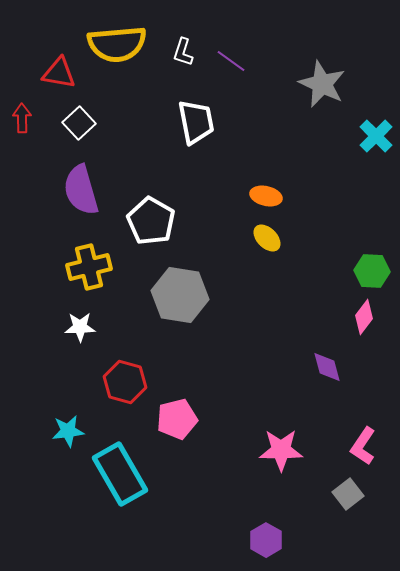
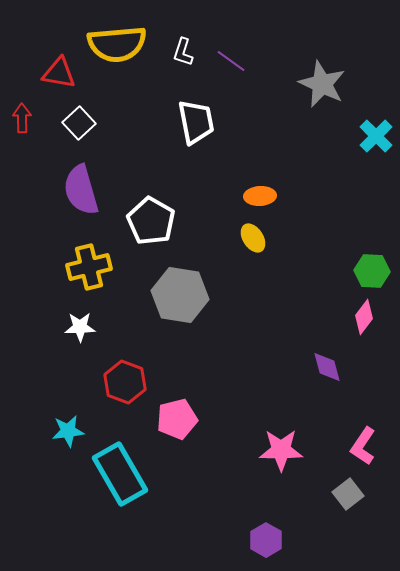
orange ellipse: moved 6 px left; rotated 16 degrees counterclockwise
yellow ellipse: moved 14 px left; rotated 12 degrees clockwise
red hexagon: rotated 6 degrees clockwise
